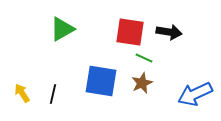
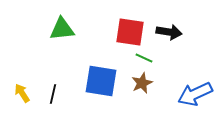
green triangle: rotated 24 degrees clockwise
